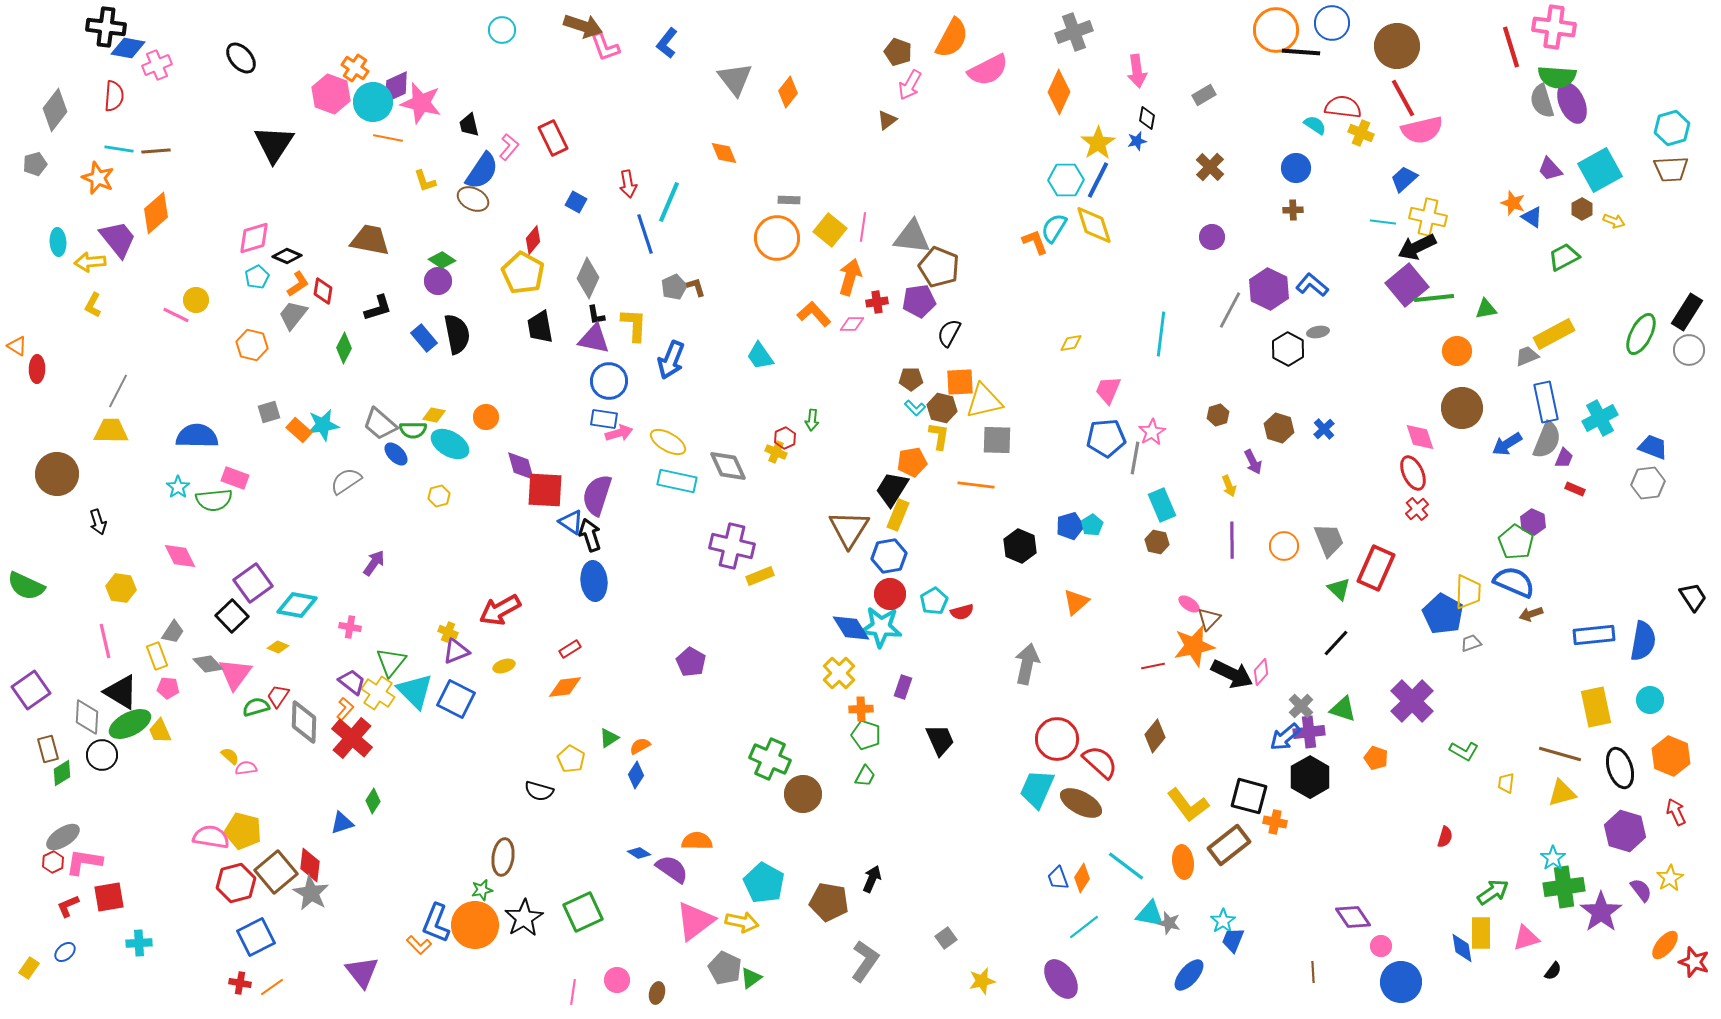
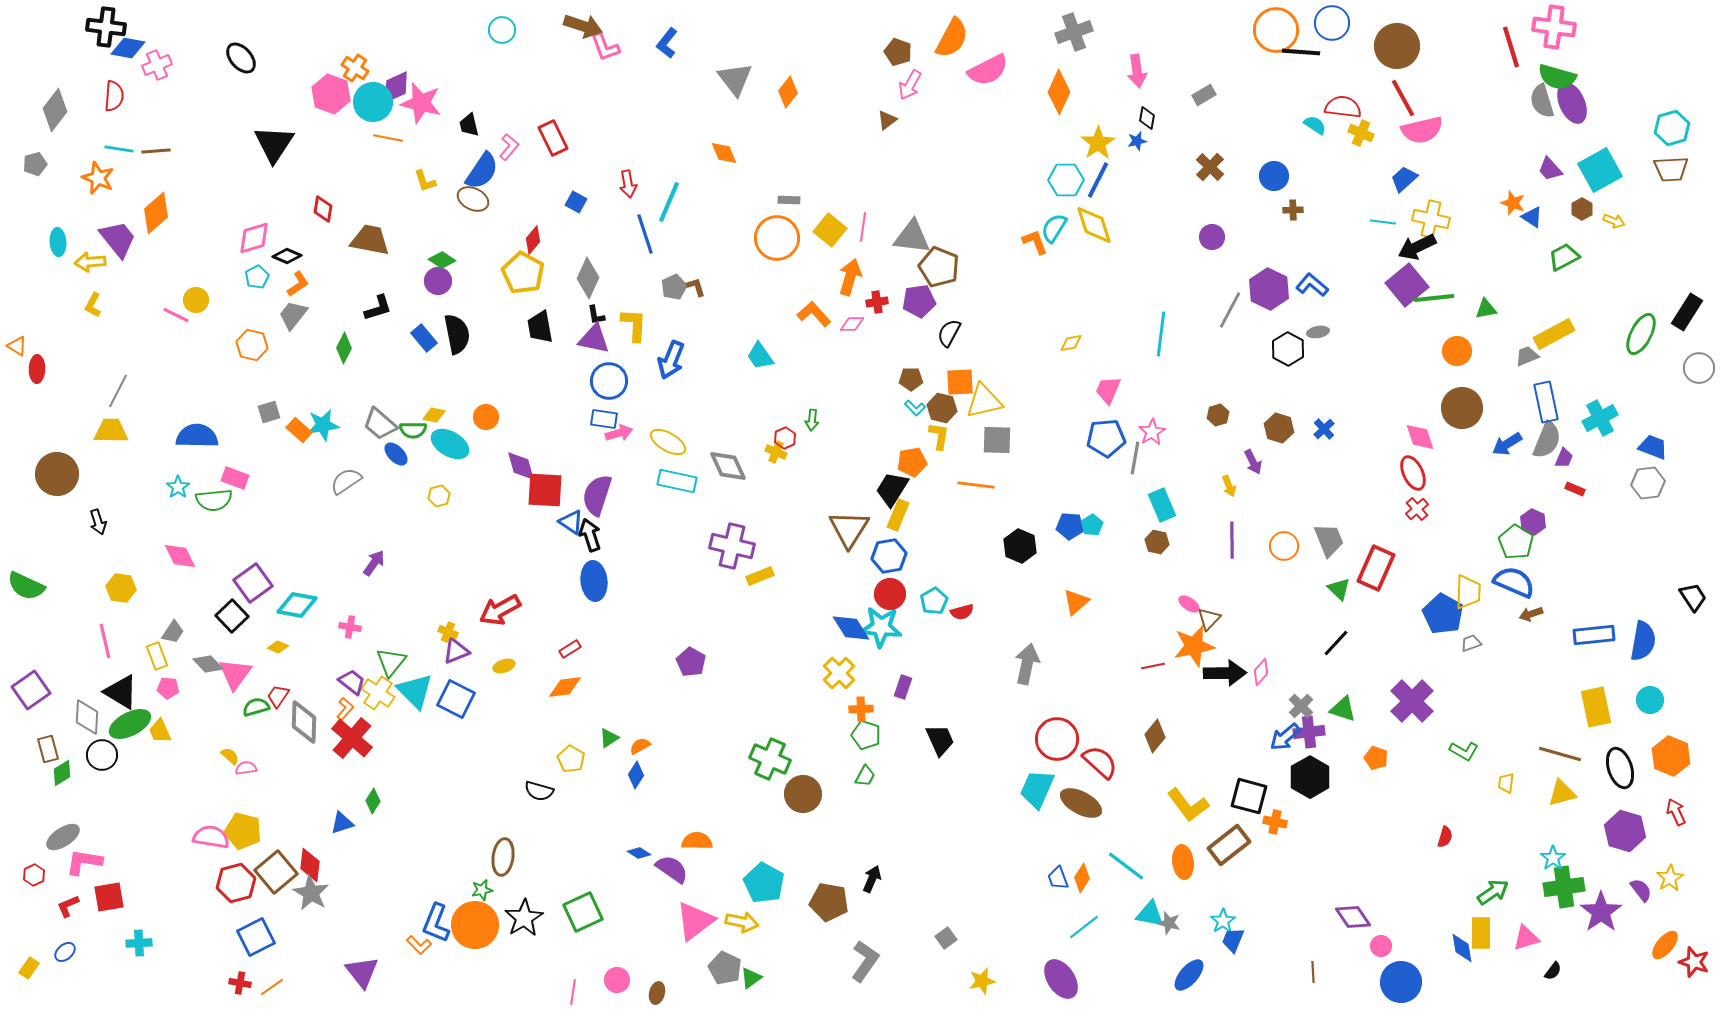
green semicircle at (1557, 77): rotated 12 degrees clockwise
blue circle at (1296, 168): moved 22 px left, 8 px down
yellow cross at (1428, 217): moved 3 px right, 2 px down
red diamond at (323, 291): moved 82 px up
gray circle at (1689, 350): moved 10 px right, 18 px down
blue pentagon at (1070, 526): rotated 20 degrees clockwise
black arrow at (1232, 674): moved 7 px left, 1 px up; rotated 27 degrees counterclockwise
red hexagon at (53, 862): moved 19 px left, 13 px down
